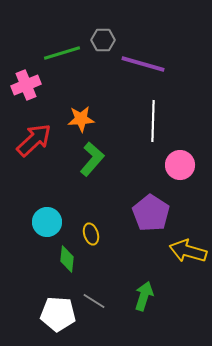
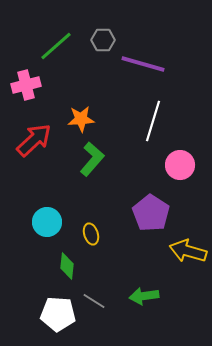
green line: moved 6 px left, 7 px up; rotated 24 degrees counterclockwise
pink cross: rotated 8 degrees clockwise
white line: rotated 15 degrees clockwise
green diamond: moved 7 px down
green arrow: rotated 116 degrees counterclockwise
